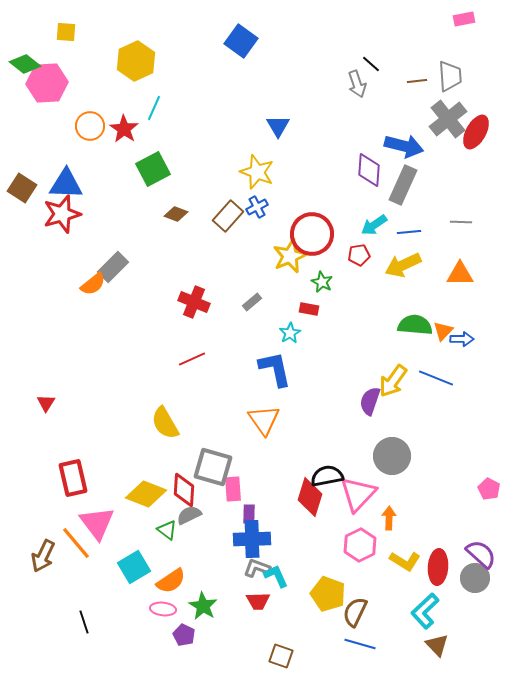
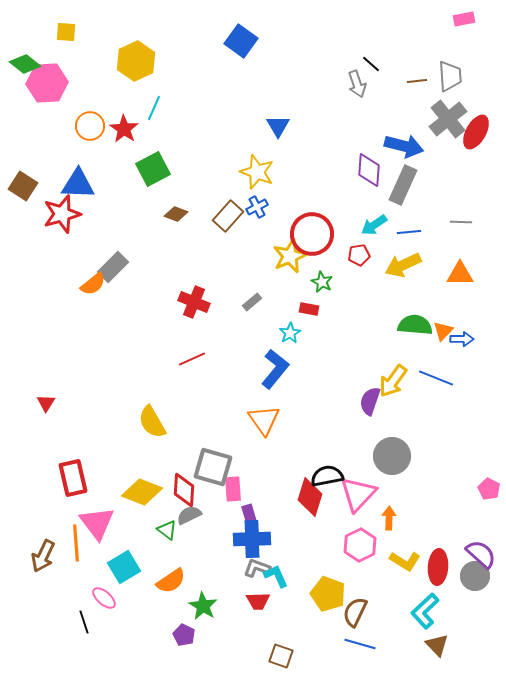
blue triangle at (66, 184): moved 12 px right
brown square at (22, 188): moved 1 px right, 2 px up
blue L-shape at (275, 369): rotated 51 degrees clockwise
yellow semicircle at (165, 423): moved 13 px left, 1 px up
yellow diamond at (146, 494): moved 4 px left, 2 px up
purple rectangle at (249, 514): rotated 18 degrees counterclockwise
orange line at (76, 543): rotated 36 degrees clockwise
cyan square at (134, 567): moved 10 px left
gray circle at (475, 578): moved 2 px up
pink ellipse at (163, 609): moved 59 px left, 11 px up; rotated 35 degrees clockwise
